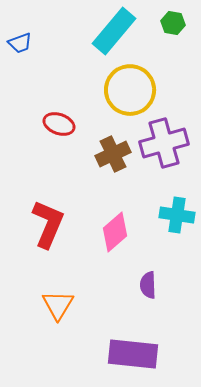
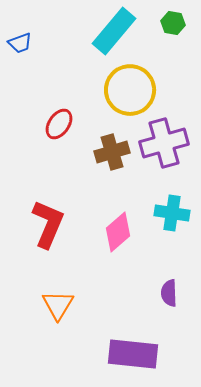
red ellipse: rotated 76 degrees counterclockwise
brown cross: moved 1 px left, 2 px up; rotated 8 degrees clockwise
cyan cross: moved 5 px left, 2 px up
pink diamond: moved 3 px right
purple semicircle: moved 21 px right, 8 px down
